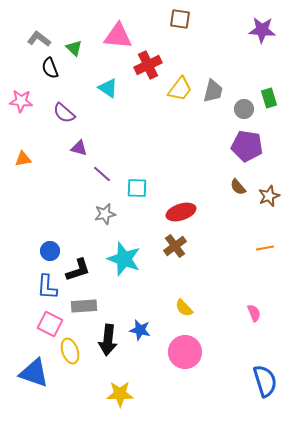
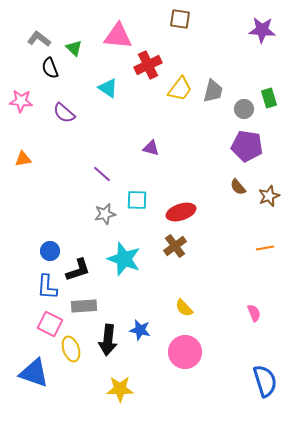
purple triangle: moved 72 px right
cyan square: moved 12 px down
yellow ellipse: moved 1 px right, 2 px up
yellow star: moved 5 px up
